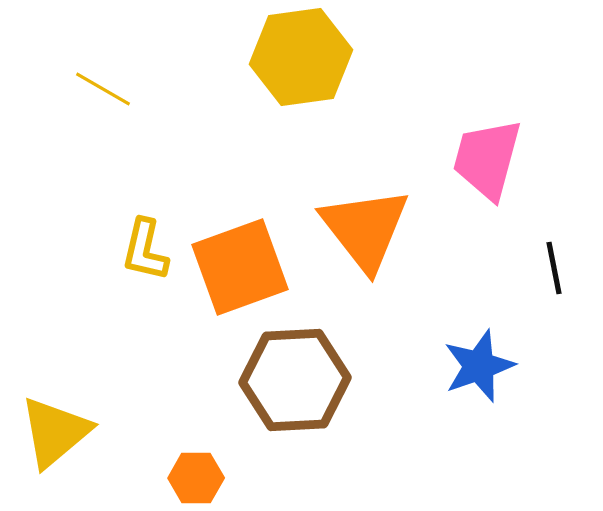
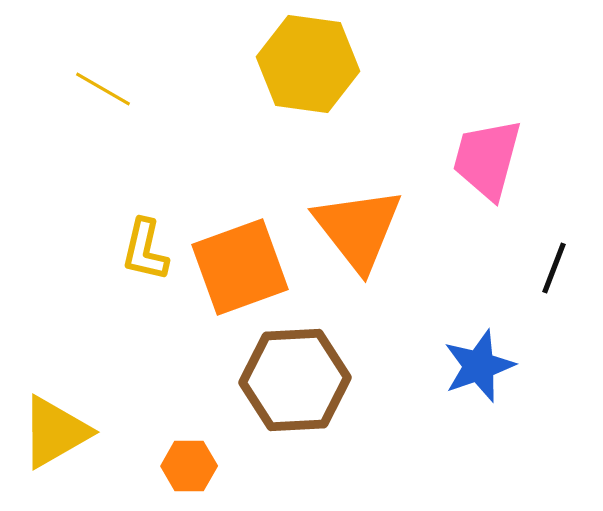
yellow hexagon: moved 7 px right, 7 px down; rotated 16 degrees clockwise
orange triangle: moved 7 px left
black line: rotated 32 degrees clockwise
yellow triangle: rotated 10 degrees clockwise
orange hexagon: moved 7 px left, 12 px up
